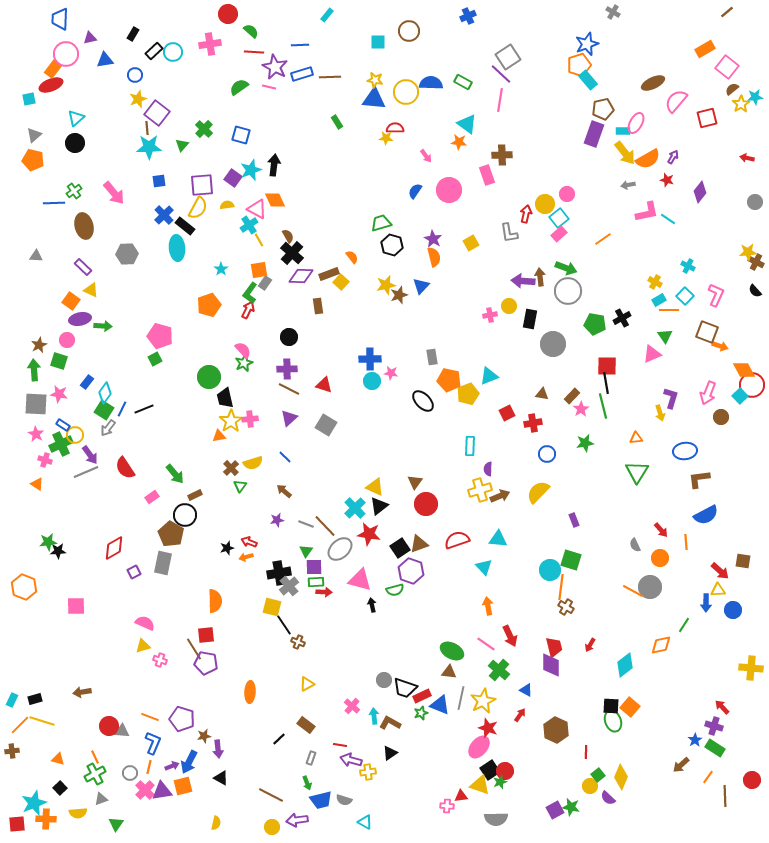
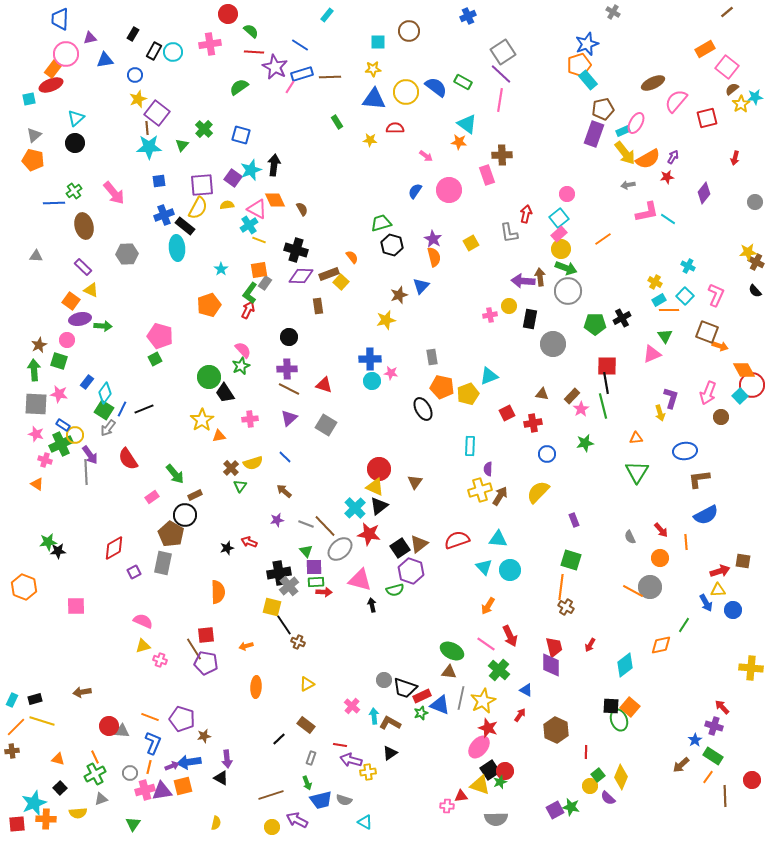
blue line at (300, 45): rotated 36 degrees clockwise
black rectangle at (154, 51): rotated 18 degrees counterclockwise
gray square at (508, 57): moved 5 px left, 5 px up
yellow star at (375, 80): moved 2 px left, 11 px up; rotated 14 degrees counterclockwise
blue semicircle at (431, 83): moved 5 px right, 4 px down; rotated 35 degrees clockwise
pink line at (269, 87): moved 21 px right; rotated 72 degrees counterclockwise
cyan rectangle at (623, 131): rotated 24 degrees counterclockwise
yellow star at (386, 138): moved 16 px left, 2 px down
pink arrow at (426, 156): rotated 16 degrees counterclockwise
red arrow at (747, 158): moved 12 px left; rotated 88 degrees counterclockwise
red star at (667, 180): moved 3 px up; rotated 24 degrees counterclockwise
purple diamond at (700, 192): moved 4 px right, 1 px down
yellow circle at (545, 204): moved 16 px right, 45 px down
blue cross at (164, 215): rotated 24 degrees clockwise
brown semicircle at (288, 236): moved 14 px right, 27 px up
yellow line at (259, 240): rotated 40 degrees counterclockwise
black cross at (292, 253): moved 4 px right, 3 px up; rotated 25 degrees counterclockwise
yellow star at (386, 285): moved 35 px down
green pentagon at (595, 324): rotated 10 degrees counterclockwise
green star at (244, 363): moved 3 px left, 3 px down
orange pentagon at (449, 380): moved 7 px left, 7 px down
black trapezoid at (225, 398): moved 5 px up; rotated 20 degrees counterclockwise
black ellipse at (423, 401): moved 8 px down; rotated 15 degrees clockwise
yellow star at (231, 421): moved 29 px left, 1 px up
pink star at (36, 434): rotated 14 degrees counterclockwise
red semicircle at (125, 468): moved 3 px right, 9 px up
gray line at (86, 472): rotated 70 degrees counterclockwise
brown arrow at (500, 496): rotated 36 degrees counterclockwise
red circle at (426, 504): moved 47 px left, 35 px up
brown triangle at (419, 544): rotated 18 degrees counterclockwise
gray semicircle at (635, 545): moved 5 px left, 8 px up
green triangle at (306, 551): rotated 16 degrees counterclockwise
orange arrow at (246, 557): moved 89 px down
cyan circle at (550, 570): moved 40 px left
red arrow at (720, 571): rotated 60 degrees counterclockwise
orange semicircle at (215, 601): moved 3 px right, 9 px up
blue arrow at (706, 603): rotated 30 degrees counterclockwise
orange arrow at (488, 606): rotated 138 degrees counterclockwise
pink semicircle at (145, 623): moved 2 px left, 2 px up
orange ellipse at (250, 692): moved 6 px right, 5 px up
green ellipse at (613, 721): moved 6 px right, 1 px up
orange line at (20, 725): moved 4 px left, 2 px down
green rectangle at (715, 748): moved 2 px left, 8 px down
purple arrow at (218, 749): moved 9 px right, 10 px down
blue arrow at (189, 762): rotated 55 degrees clockwise
pink cross at (145, 790): rotated 30 degrees clockwise
brown line at (271, 795): rotated 45 degrees counterclockwise
purple arrow at (297, 820): rotated 35 degrees clockwise
green triangle at (116, 824): moved 17 px right
